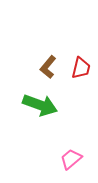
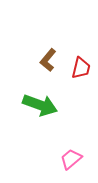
brown L-shape: moved 7 px up
